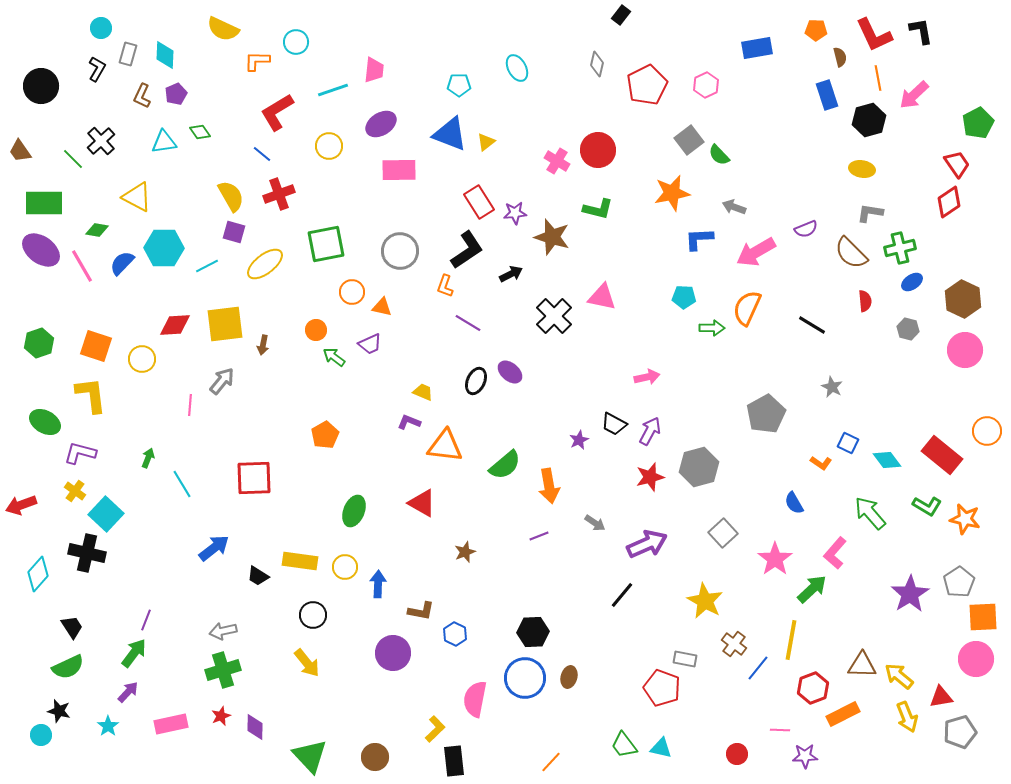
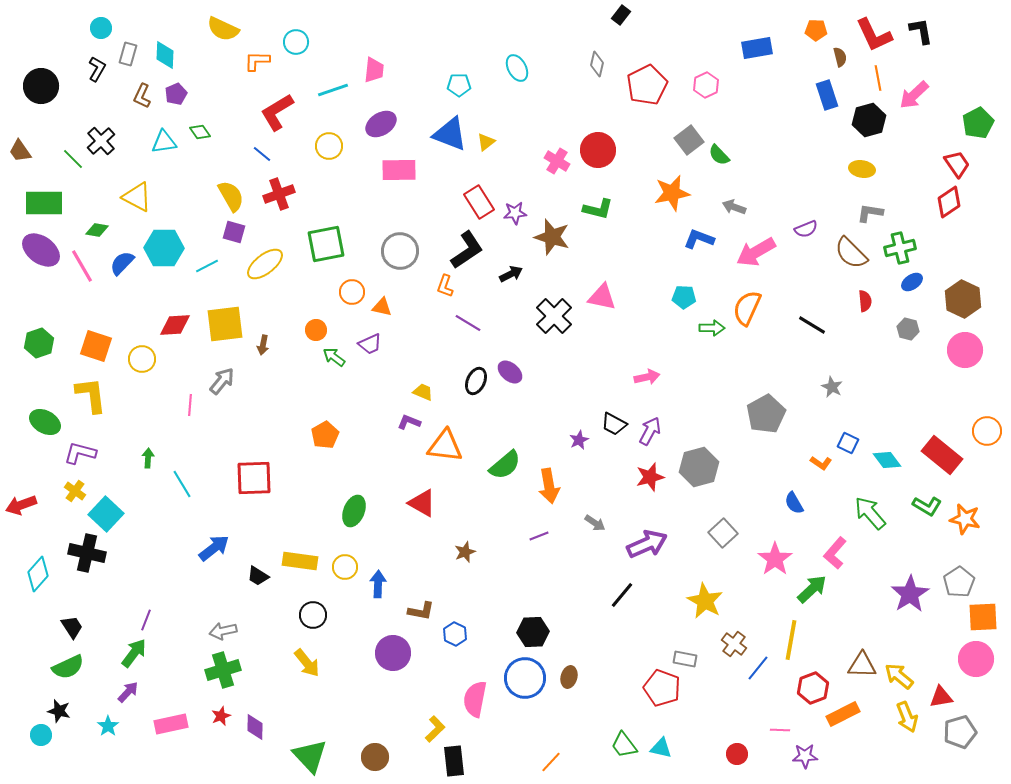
blue L-shape at (699, 239): rotated 24 degrees clockwise
green arrow at (148, 458): rotated 18 degrees counterclockwise
